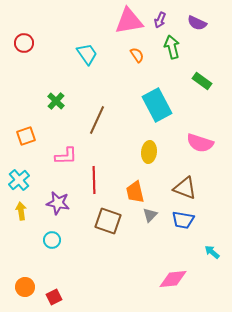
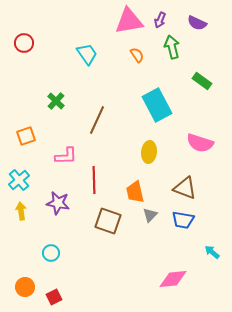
cyan circle: moved 1 px left, 13 px down
